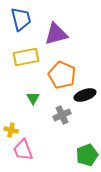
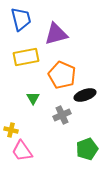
pink trapezoid: moved 1 px left, 1 px down; rotated 15 degrees counterclockwise
green pentagon: moved 6 px up
